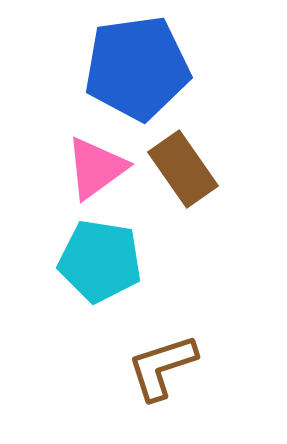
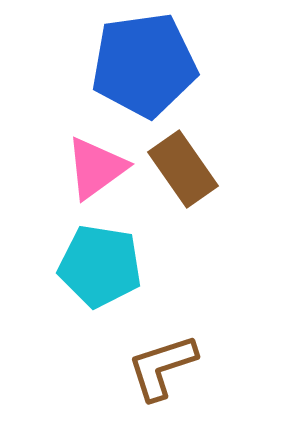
blue pentagon: moved 7 px right, 3 px up
cyan pentagon: moved 5 px down
